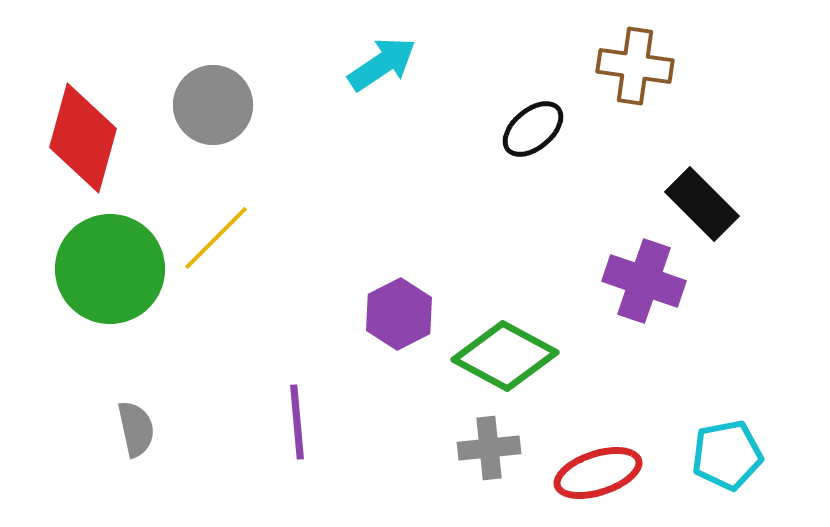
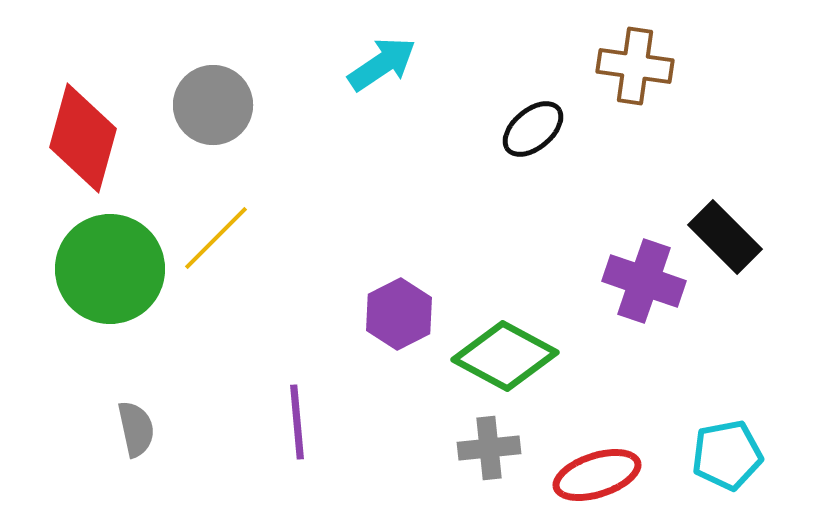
black rectangle: moved 23 px right, 33 px down
red ellipse: moved 1 px left, 2 px down
